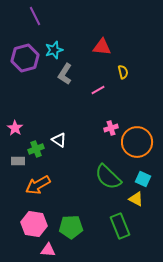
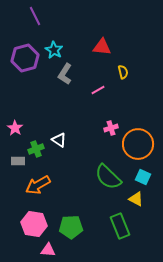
cyan star: rotated 24 degrees counterclockwise
orange circle: moved 1 px right, 2 px down
cyan square: moved 2 px up
